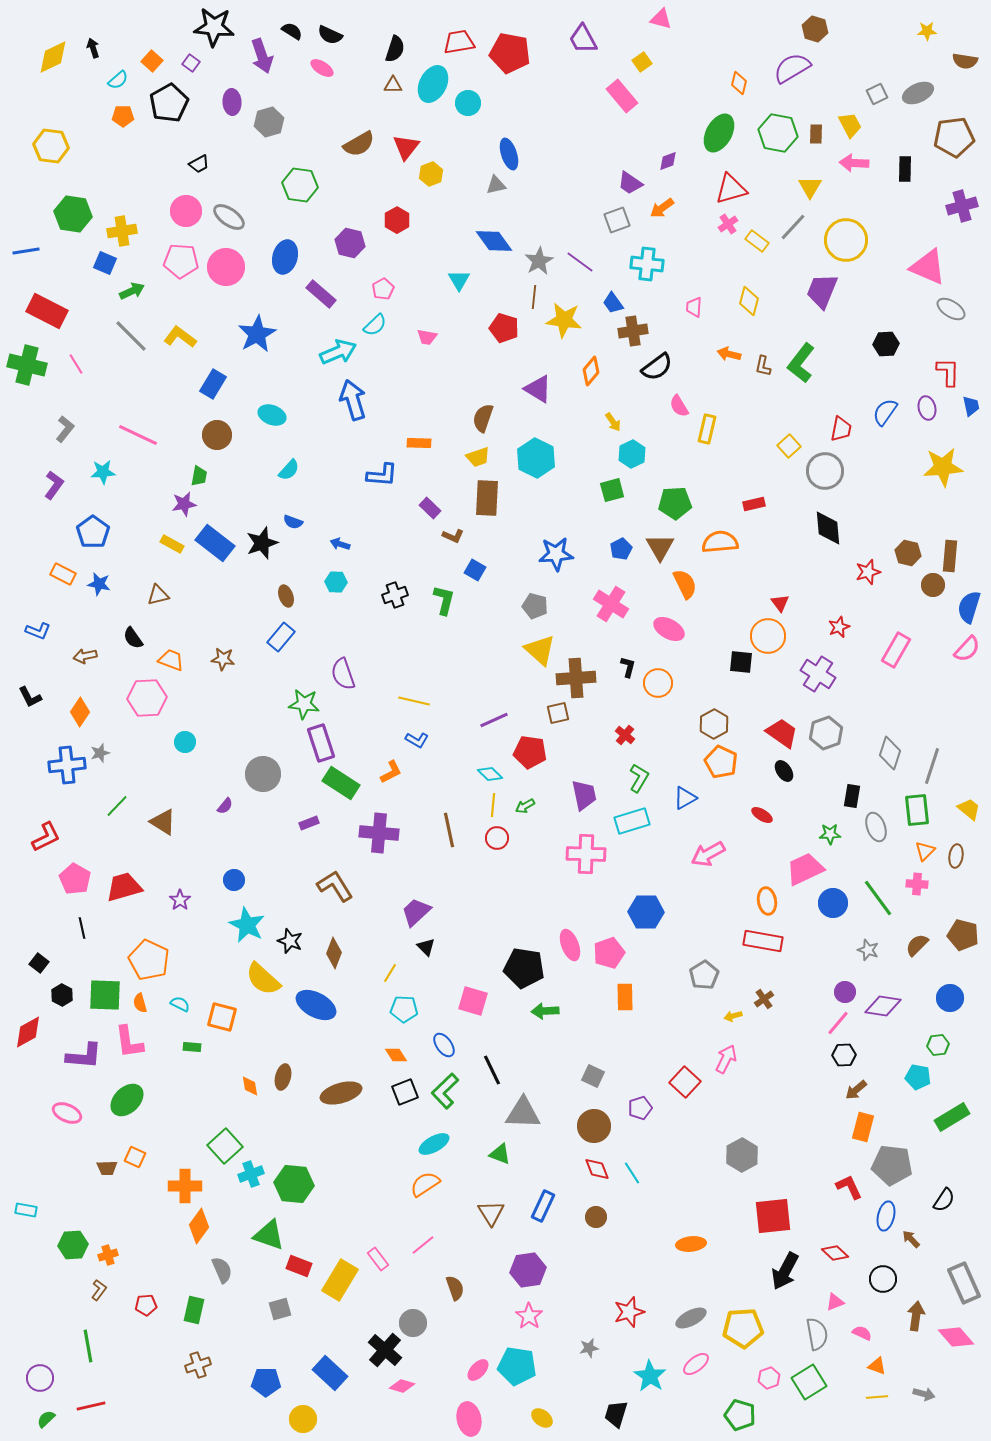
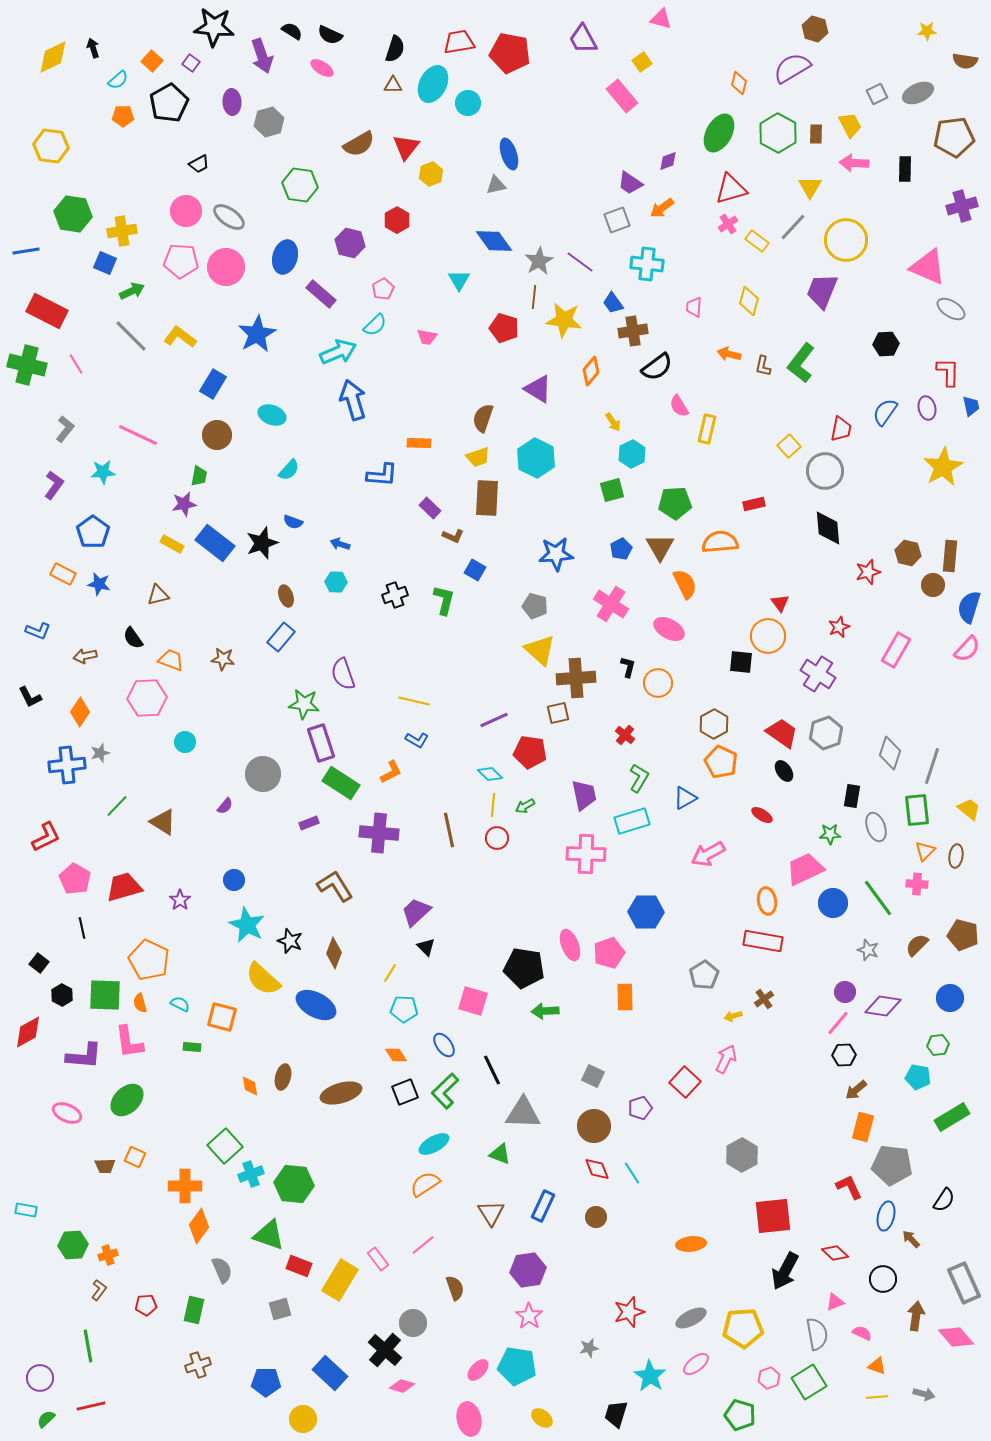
green hexagon at (778, 133): rotated 18 degrees clockwise
yellow star at (943, 467): rotated 24 degrees counterclockwise
brown trapezoid at (107, 1168): moved 2 px left, 2 px up
